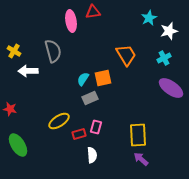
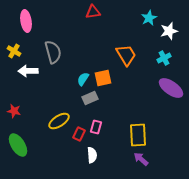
pink ellipse: moved 45 px left
gray semicircle: moved 1 px down
red star: moved 4 px right, 2 px down
red rectangle: rotated 48 degrees counterclockwise
